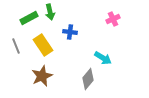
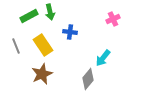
green rectangle: moved 2 px up
cyan arrow: rotated 96 degrees clockwise
brown star: moved 2 px up
